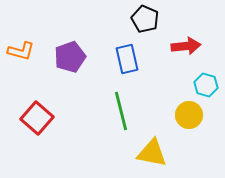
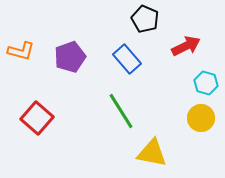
red arrow: rotated 20 degrees counterclockwise
blue rectangle: rotated 28 degrees counterclockwise
cyan hexagon: moved 2 px up
green line: rotated 18 degrees counterclockwise
yellow circle: moved 12 px right, 3 px down
